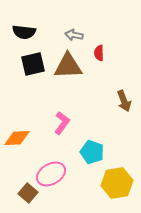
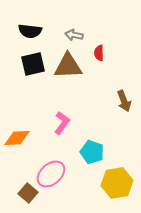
black semicircle: moved 6 px right, 1 px up
pink ellipse: rotated 12 degrees counterclockwise
